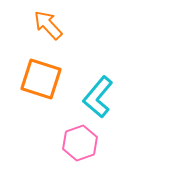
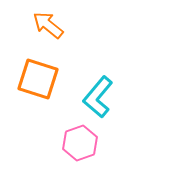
orange arrow: rotated 8 degrees counterclockwise
orange square: moved 3 px left
